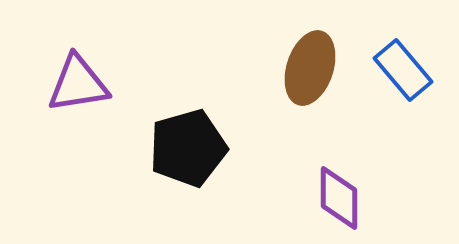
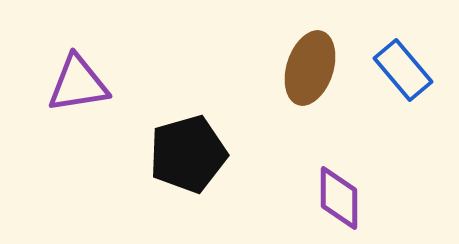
black pentagon: moved 6 px down
